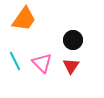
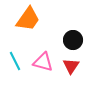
orange trapezoid: moved 4 px right
pink triangle: moved 1 px right, 1 px up; rotated 30 degrees counterclockwise
